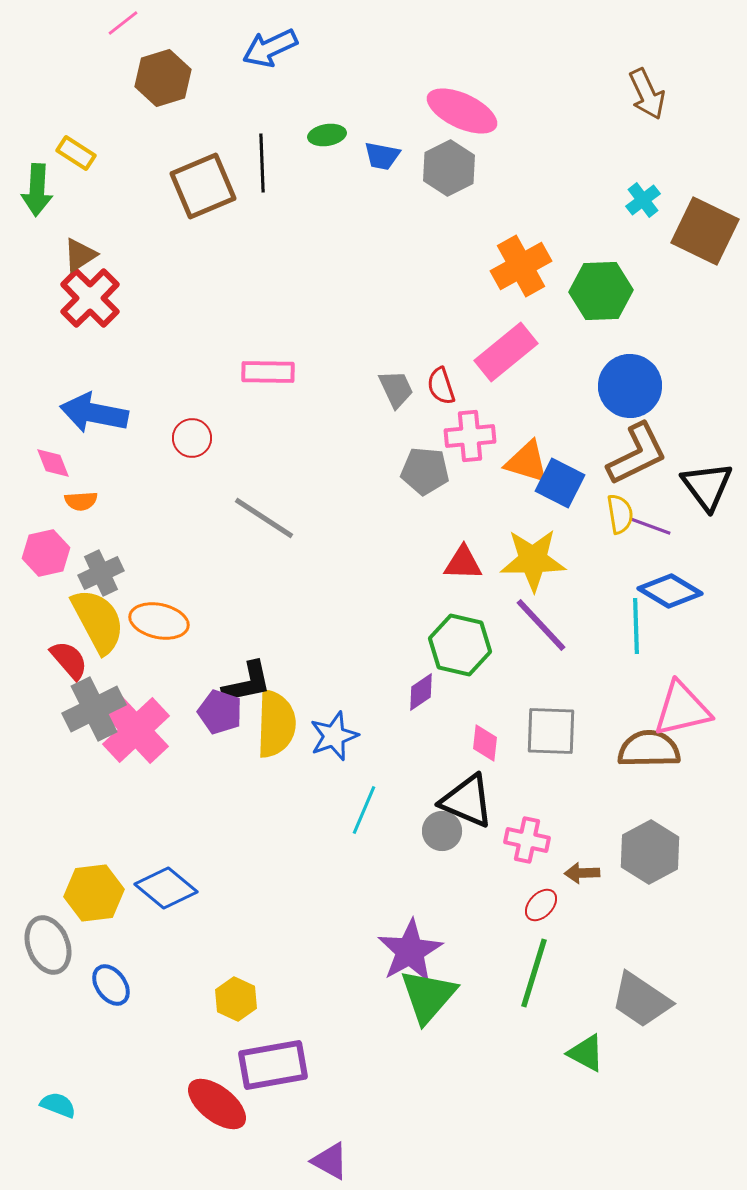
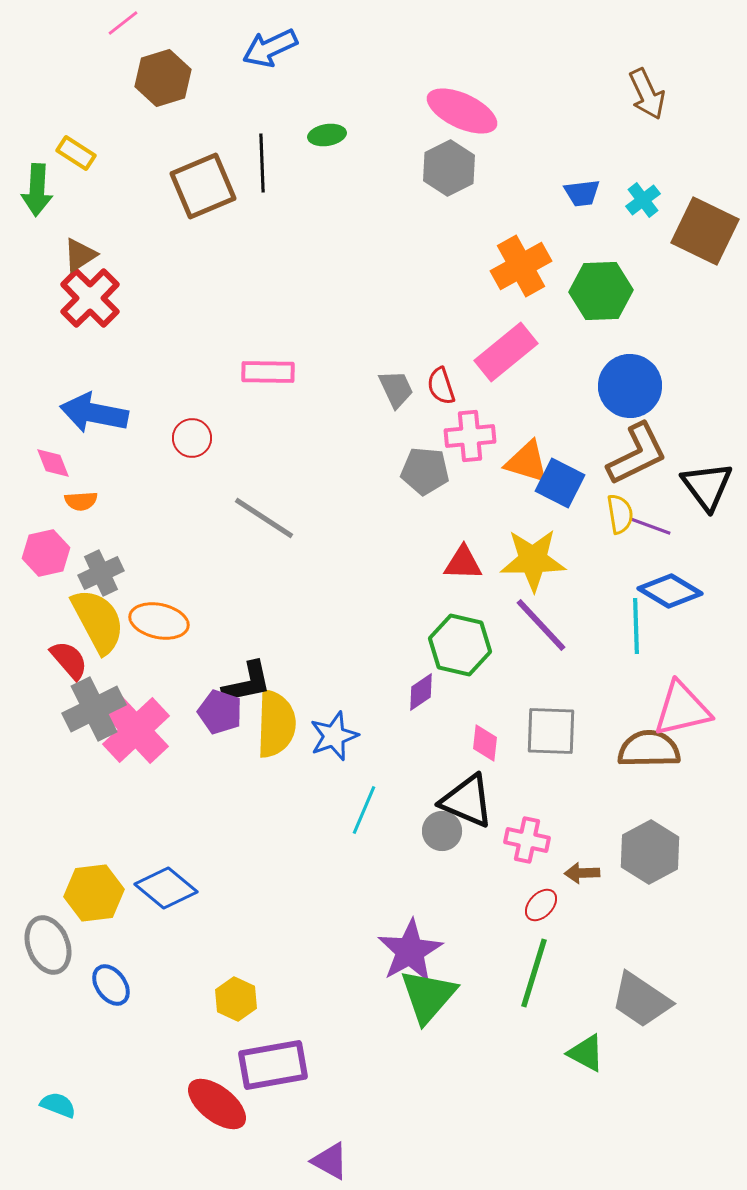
blue trapezoid at (382, 156): moved 200 px right, 37 px down; rotated 18 degrees counterclockwise
